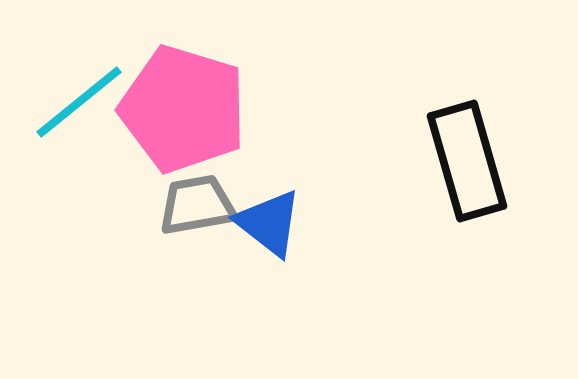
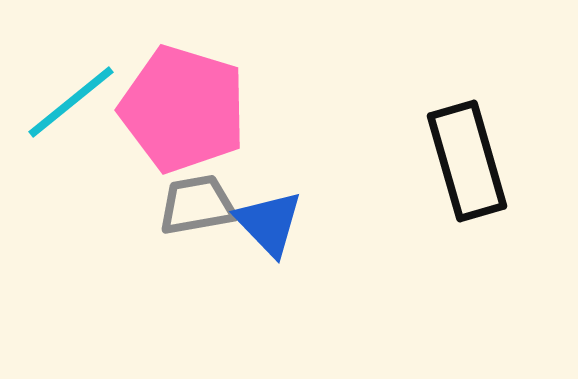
cyan line: moved 8 px left
blue triangle: rotated 8 degrees clockwise
